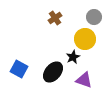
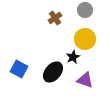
gray circle: moved 9 px left, 7 px up
purple triangle: moved 1 px right
